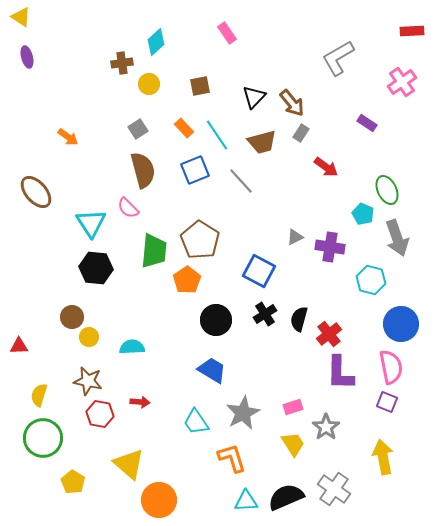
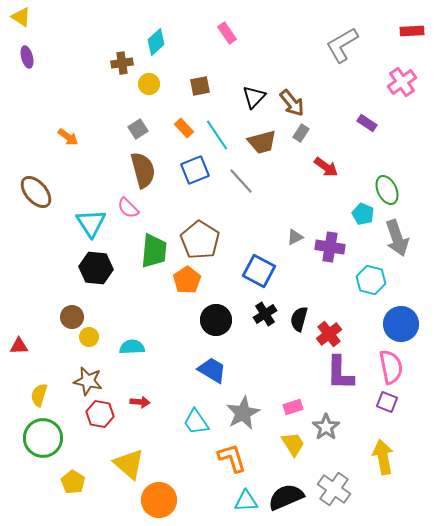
gray L-shape at (338, 58): moved 4 px right, 13 px up
